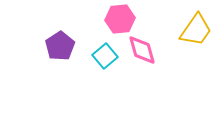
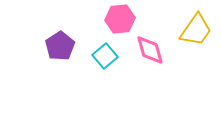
pink diamond: moved 8 px right
